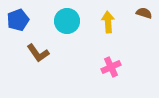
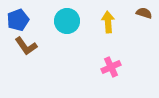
brown L-shape: moved 12 px left, 7 px up
